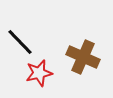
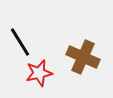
black line: rotated 12 degrees clockwise
